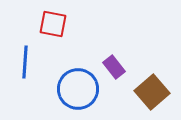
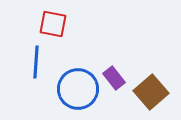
blue line: moved 11 px right
purple rectangle: moved 11 px down
brown square: moved 1 px left
